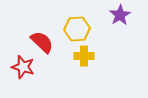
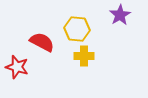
yellow hexagon: rotated 10 degrees clockwise
red semicircle: rotated 15 degrees counterclockwise
red star: moved 6 px left
